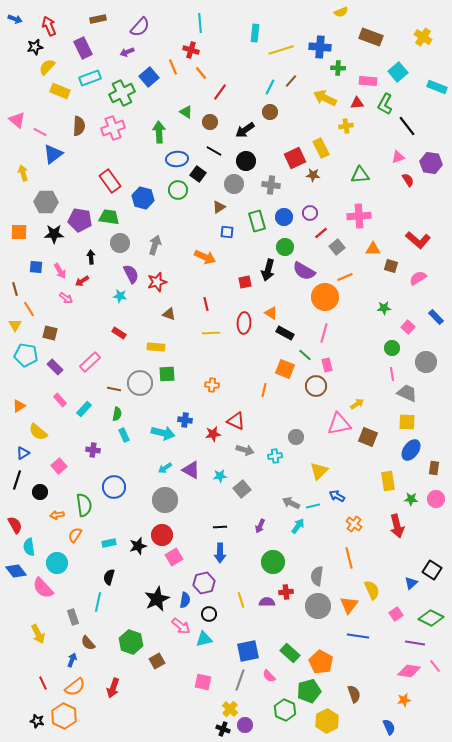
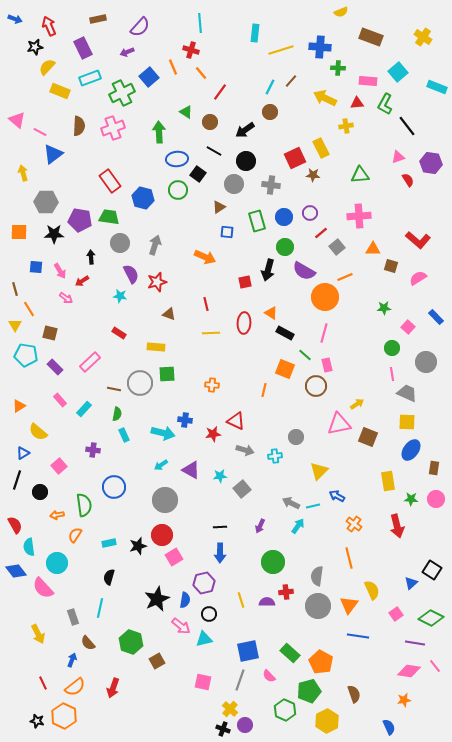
cyan arrow at (165, 468): moved 4 px left, 3 px up
cyan line at (98, 602): moved 2 px right, 6 px down
